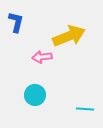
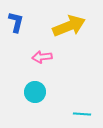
yellow arrow: moved 10 px up
cyan circle: moved 3 px up
cyan line: moved 3 px left, 5 px down
